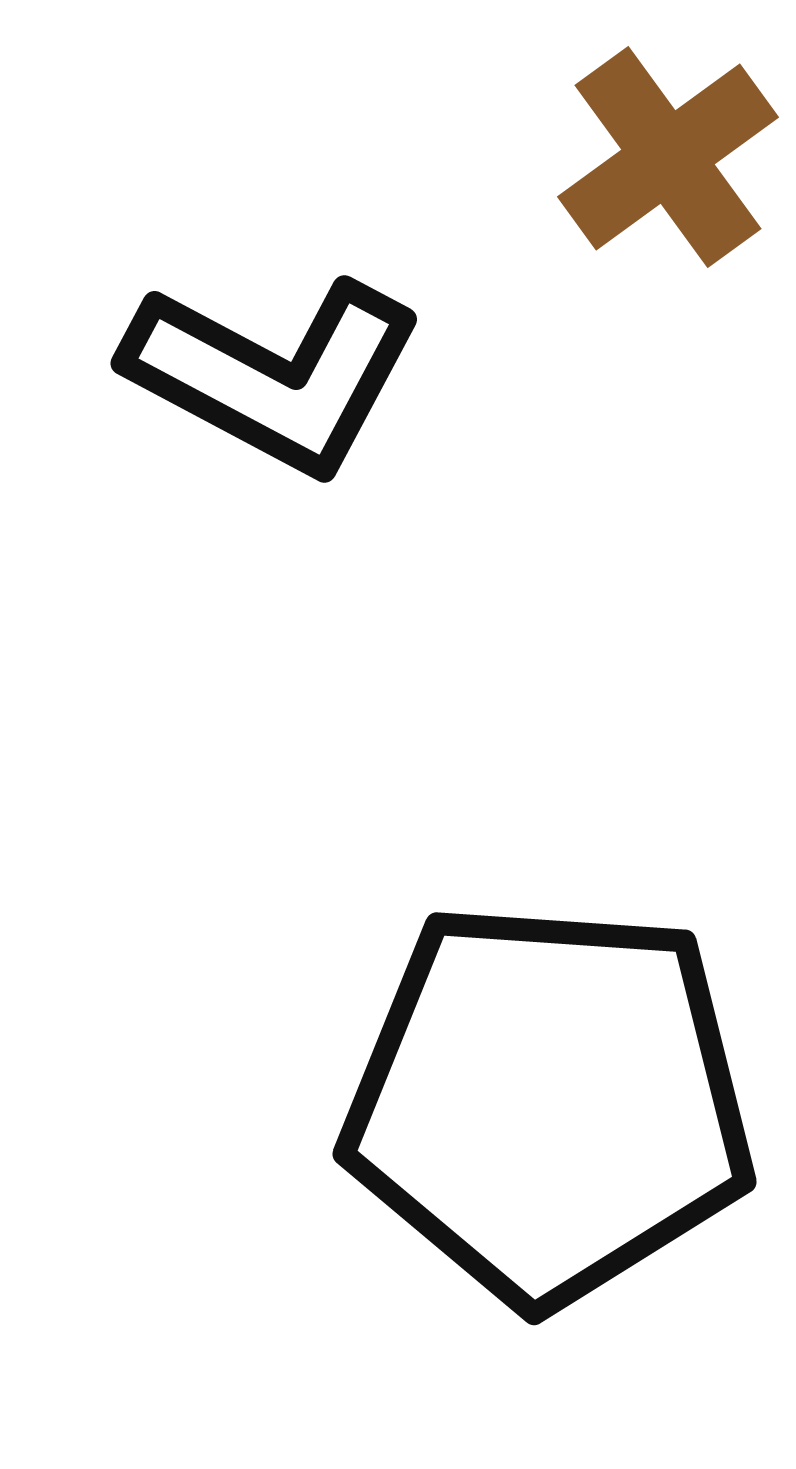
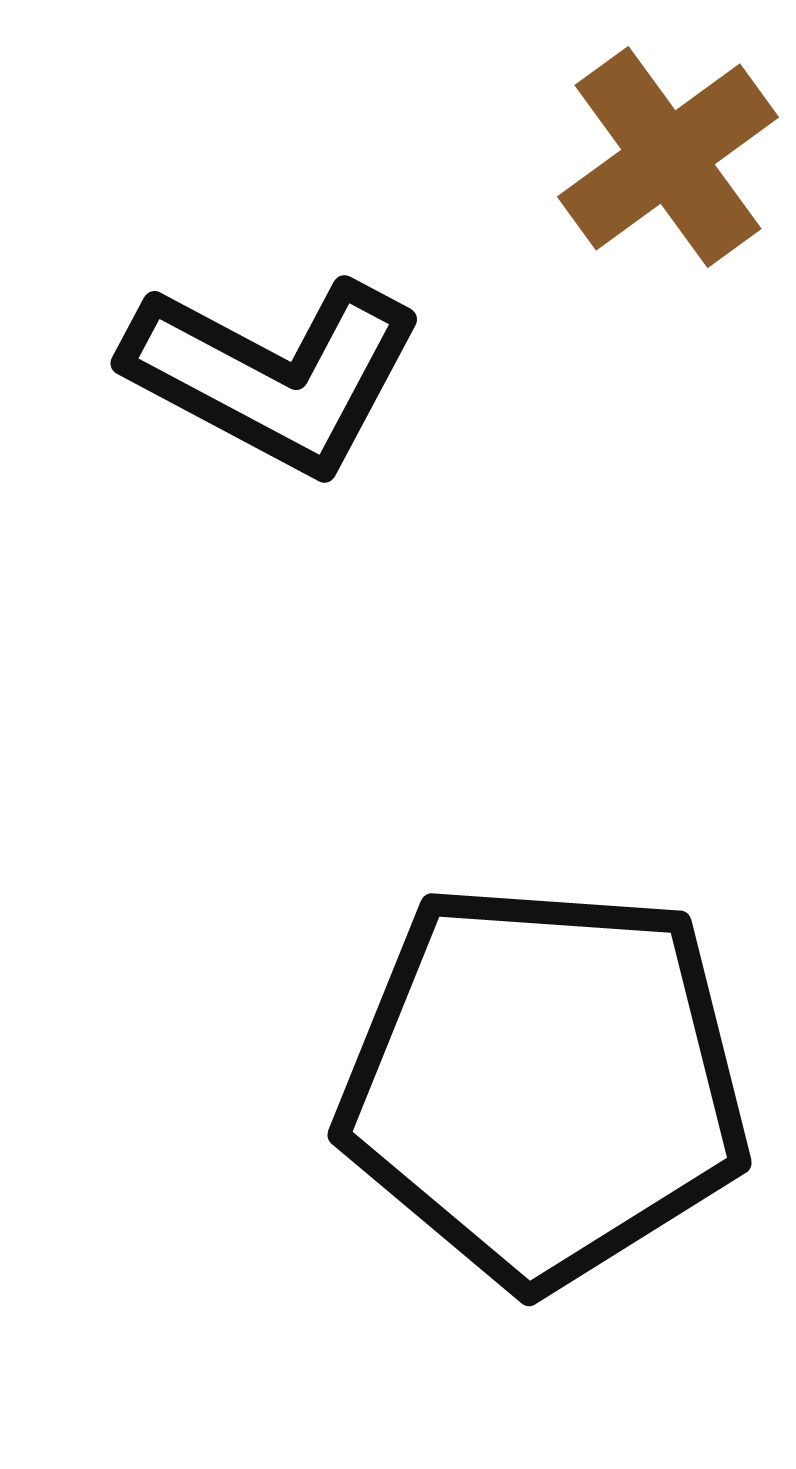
black pentagon: moved 5 px left, 19 px up
